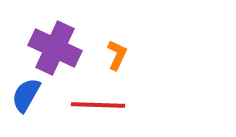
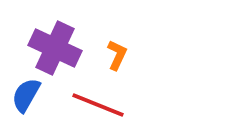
red line: rotated 20 degrees clockwise
